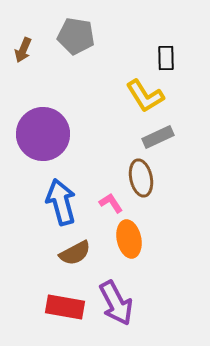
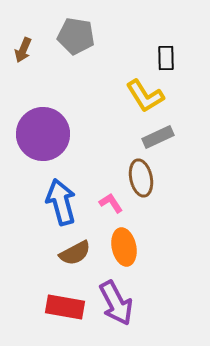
orange ellipse: moved 5 px left, 8 px down
